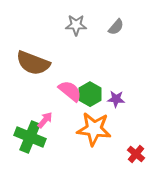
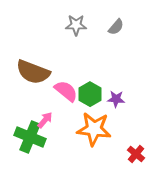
brown semicircle: moved 9 px down
pink semicircle: moved 4 px left
